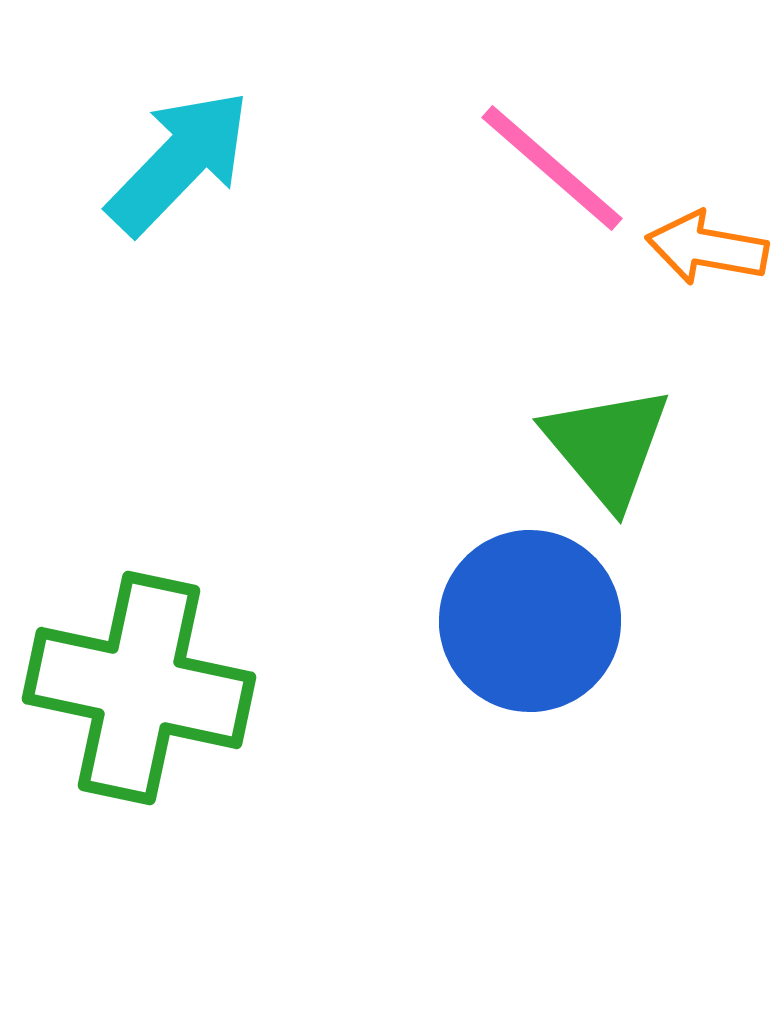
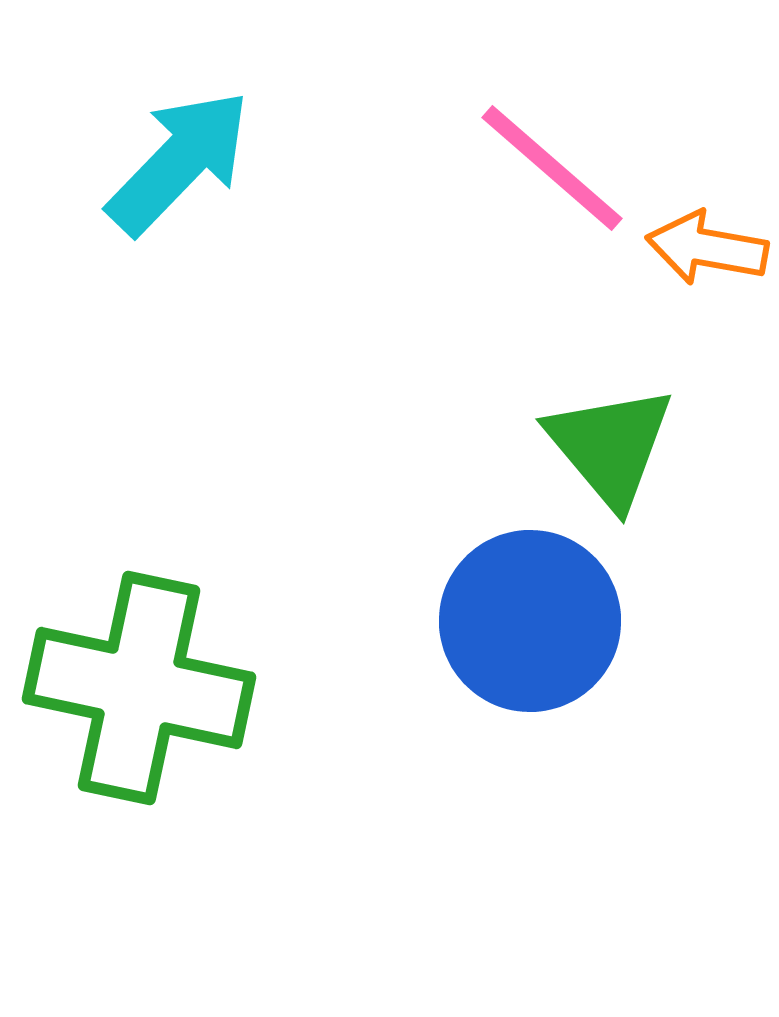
green triangle: moved 3 px right
